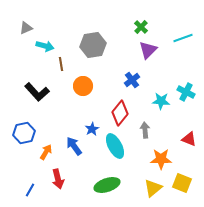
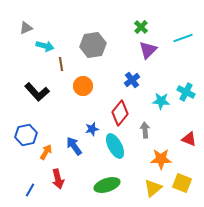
blue star: rotated 16 degrees clockwise
blue hexagon: moved 2 px right, 2 px down
